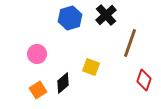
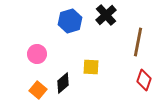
blue hexagon: moved 3 px down
brown line: moved 8 px right, 1 px up; rotated 8 degrees counterclockwise
yellow square: rotated 18 degrees counterclockwise
orange square: rotated 18 degrees counterclockwise
